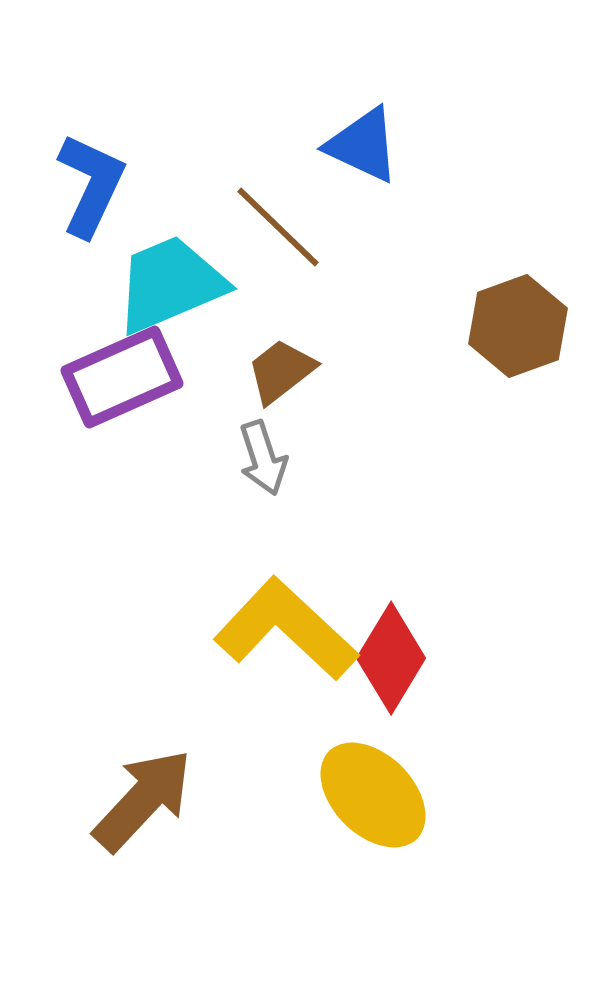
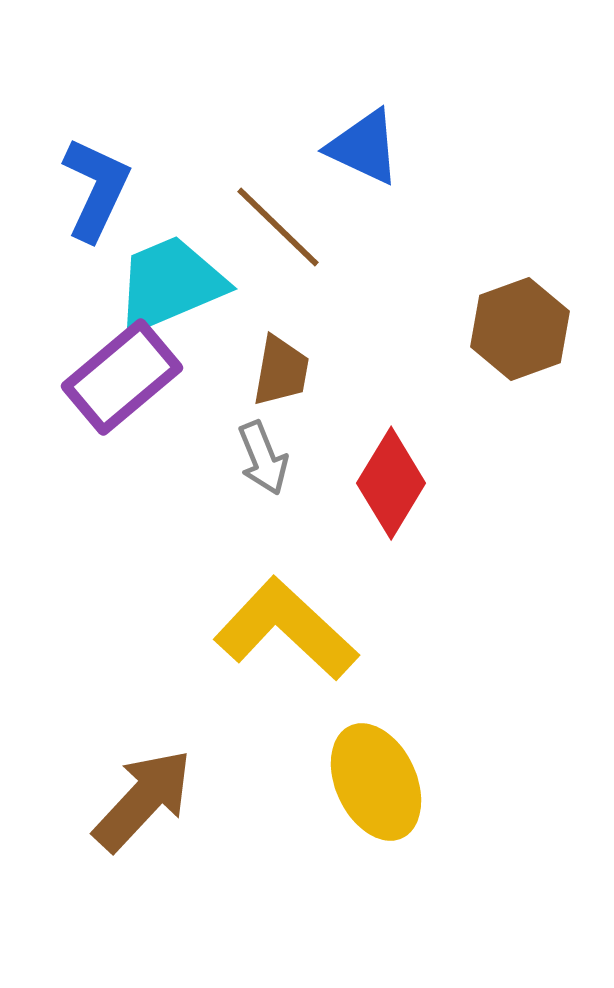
blue triangle: moved 1 px right, 2 px down
blue L-shape: moved 5 px right, 4 px down
brown hexagon: moved 2 px right, 3 px down
brown trapezoid: rotated 138 degrees clockwise
purple rectangle: rotated 16 degrees counterclockwise
gray arrow: rotated 4 degrees counterclockwise
red diamond: moved 175 px up
yellow ellipse: moved 3 px right, 13 px up; rotated 20 degrees clockwise
